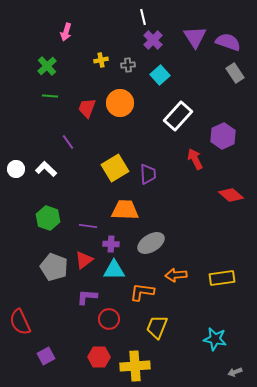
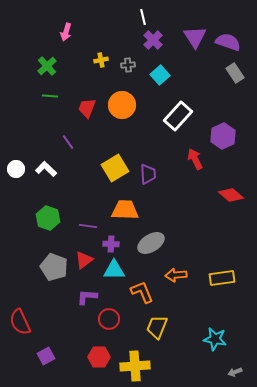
orange circle at (120, 103): moved 2 px right, 2 px down
orange L-shape at (142, 292): rotated 60 degrees clockwise
